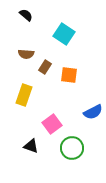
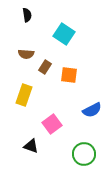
black semicircle: moved 1 px right; rotated 40 degrees clockwise
blue semicircle: moved 1 px left, 2 px up
green circle: moved 12 px right, 6 px down
